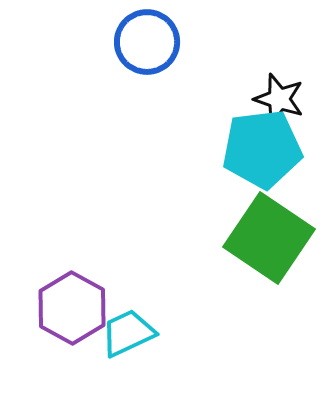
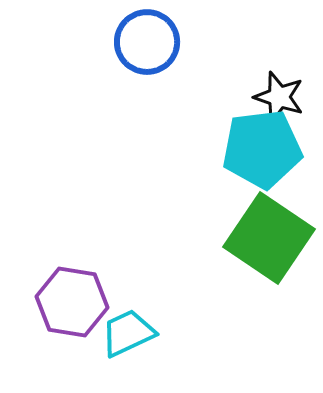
black star: moved 2 px up
purple hexagon: moved 6 px up; rotated 20 degrees counterclockwise
